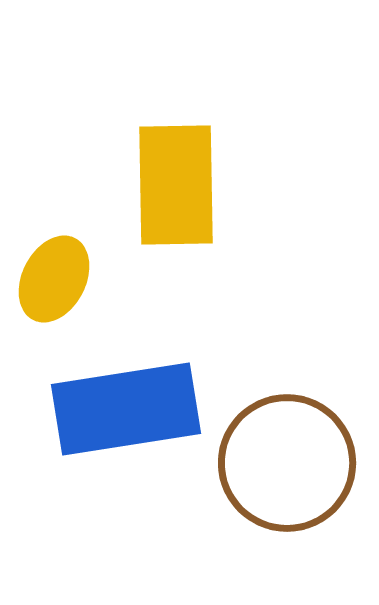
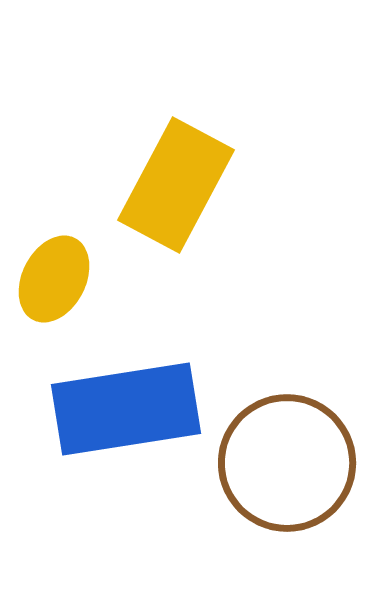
yellow rectangle: rotated 29 degrees clockwise
